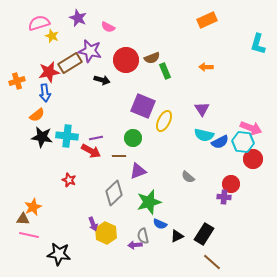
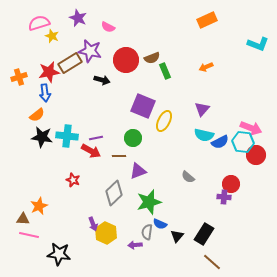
cyan L-shape at (258, 44): rotated 85 degrees counterclockwise
orange arrow at (206, 67): rotated 24 degrees counterclockwise
orange cross at (17, 81): moved 2 px right, 4 px up
purple triangle at (202, 109): rotated 14 degrees clockwise
red circle at (253, 159): moved 3 px right, 4 px up
red star at (69, 180): moved 4 px right
orange star at (33, 207): moved 6 px right, 1 px up
gray semicircle at (143, 236): moved 4 px right, 4 px up; rotated 21 degrees clockwise
black triangle at (177, 236): rotated 24 degrees counterclockwise
